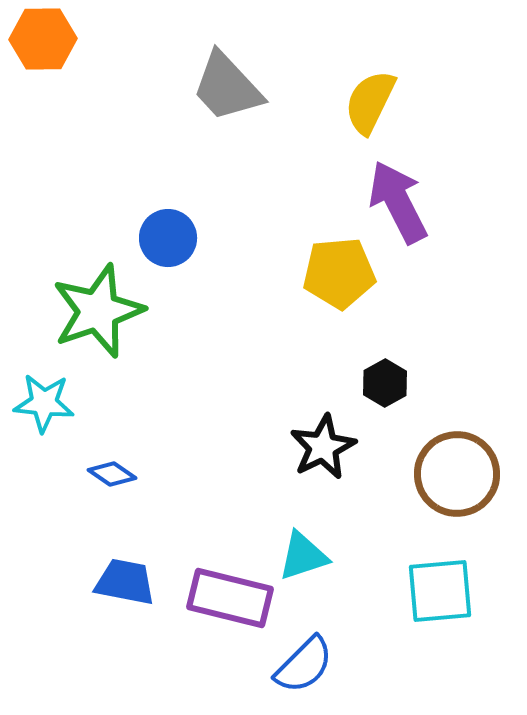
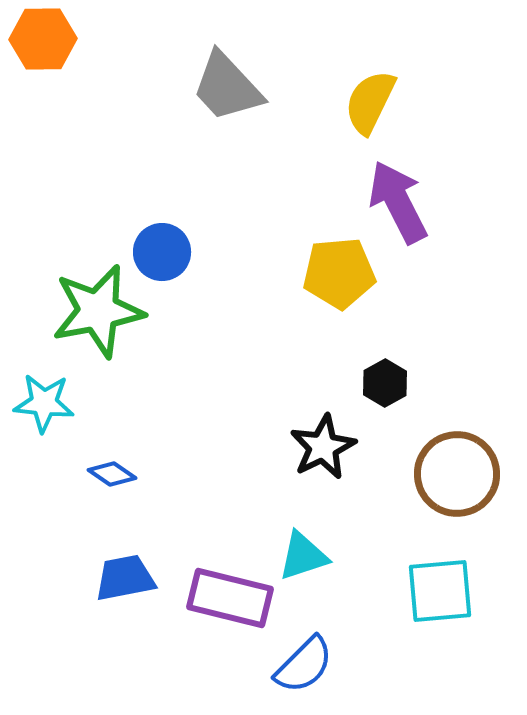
blue circle: moved 6 px left, 14 px down
green star: rotated 8 degrees clockwise
blue trapezoid: moved 4 px up; rotated 22 degrees counterclockwise
